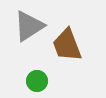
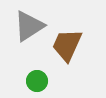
brown trapezoid: rotated 45 degrees clockwise
